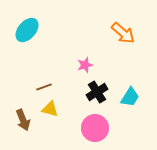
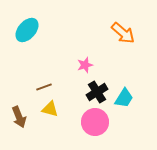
cyan trapezoid: moved 6 px left, 1 px down
brown arrow: moved 4 px left, 3 px up
pink circle: moved 6 px up
